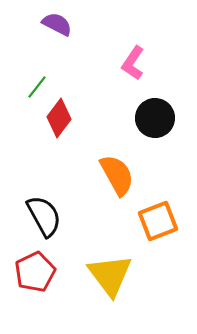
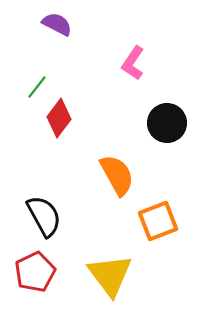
black circle: moved 12 px right, 5 px down
